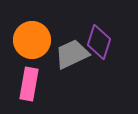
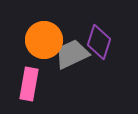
orange circle: moved 12 px right
